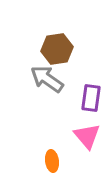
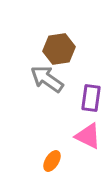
brown hexagon: moved 2 px right
pink triangle: moved 1 px right; rotated 24 degrees counterclockwise
orange ellipse: rotated 40 degrees clockwise
